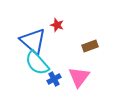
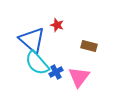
blue triangle: moved 1 px left, 1 px up
brown rectangle: moved 1 px left; rotated 35 degrees clockwise
blue cross: moved 2 px right, 7 px up
